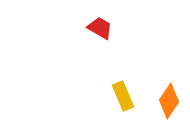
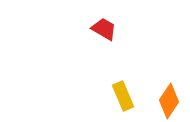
red trapezoid: moved 4 px right, 1 px down
